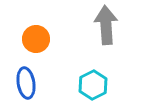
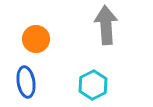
blue ellipse: moved 1 px up
